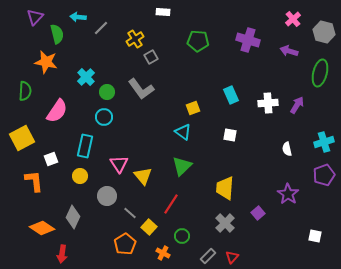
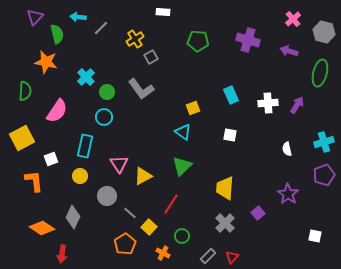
yellow triangle at (143, 176): rotated 42 degrees clockwise
